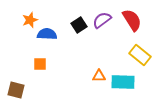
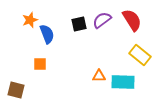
black square: moved 1 px up; rotated 21 degrees clockwise
blue semicircle: rotated 66 degrees clockwise
